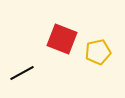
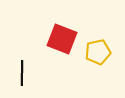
black line: rotated 60 degrees counterclockwise
